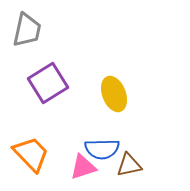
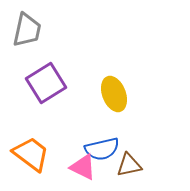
purple square: moved 2 px left
blue semicircle: rotated 12 degrees counterclockwise
orange trapezoid: rotated 9 degrees counterclockwise
pink triangle: rotated 44 degrees clockwise
